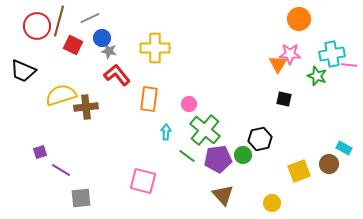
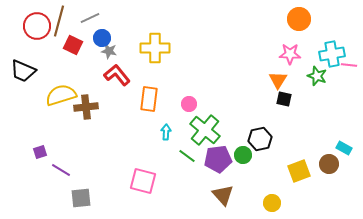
orange triangle: moved 16 px down
